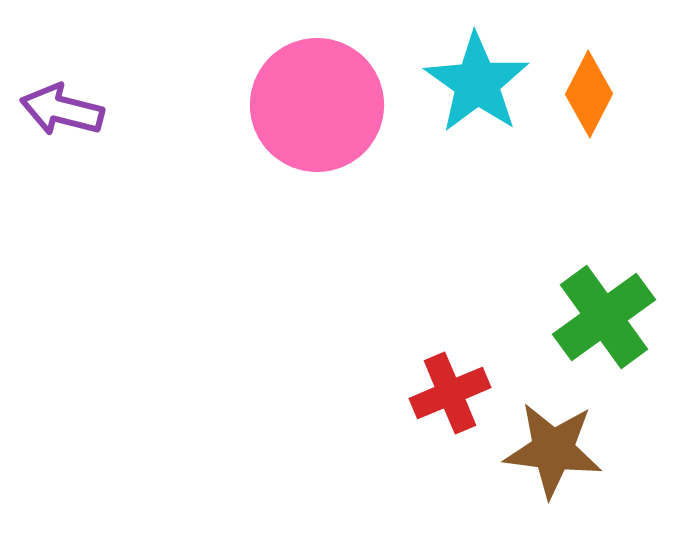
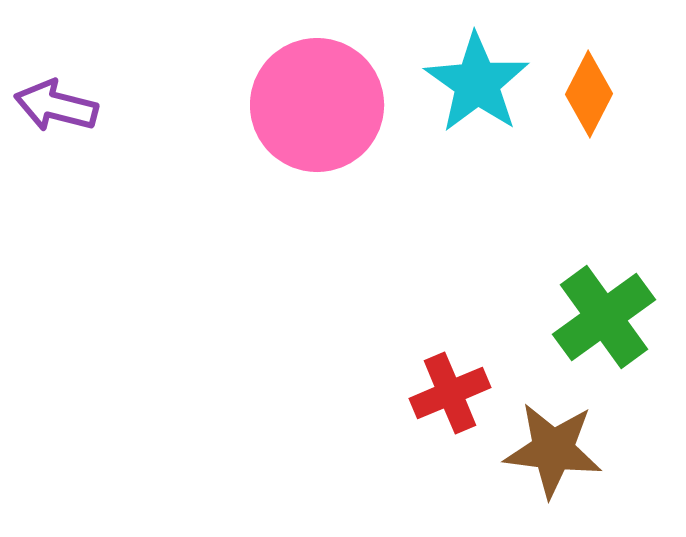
purple arrow: moved 6 px left, 4 px up
